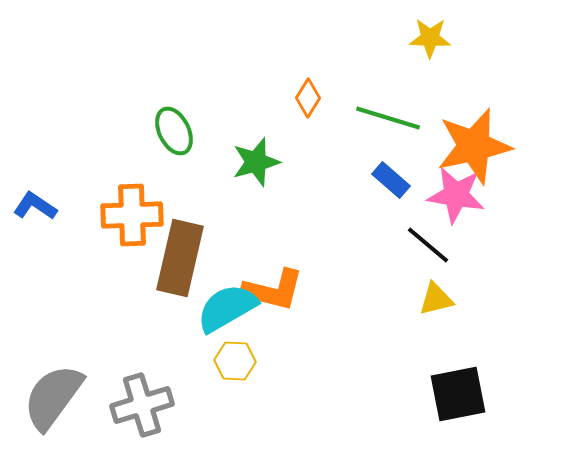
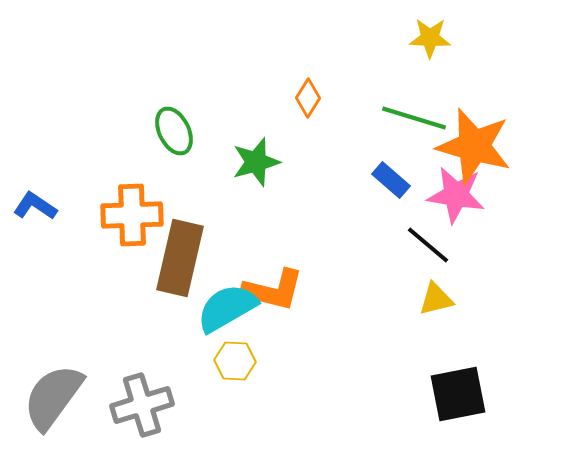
green line: moved 26 px right
orange star: rotated 28 degrees clockwise
